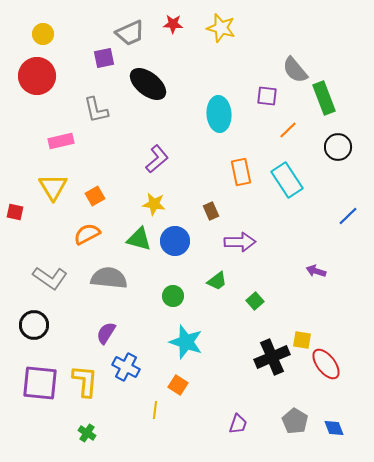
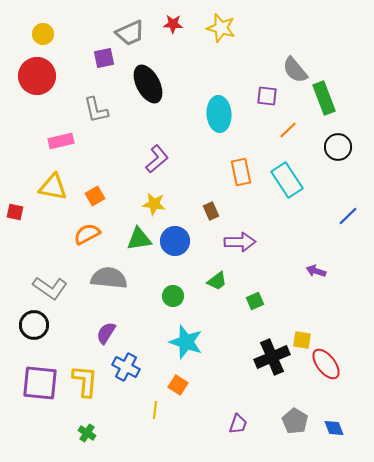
black ellipse at (148, 84): rotated 24 degrees clockwise
yellow triangle at (53, 187): rotated 48 degrees counterclockwise
green triangle at (139, 239): rotated 24 degrees counterclockwise
gray L-shape at (50, 278): moved 10 px down
green square at (255, 301): rotated 18 degrees clockwise
